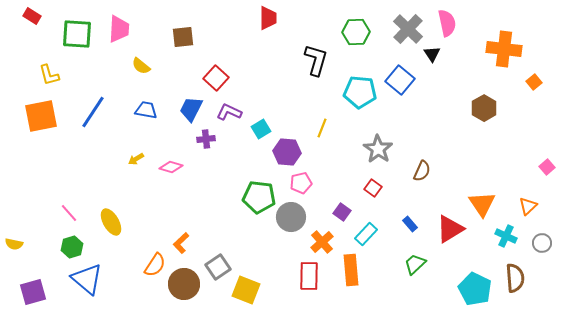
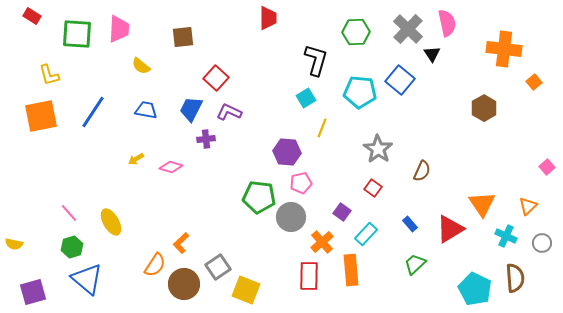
cyan square at (261, 129): moved 45 px right, 31 px up
